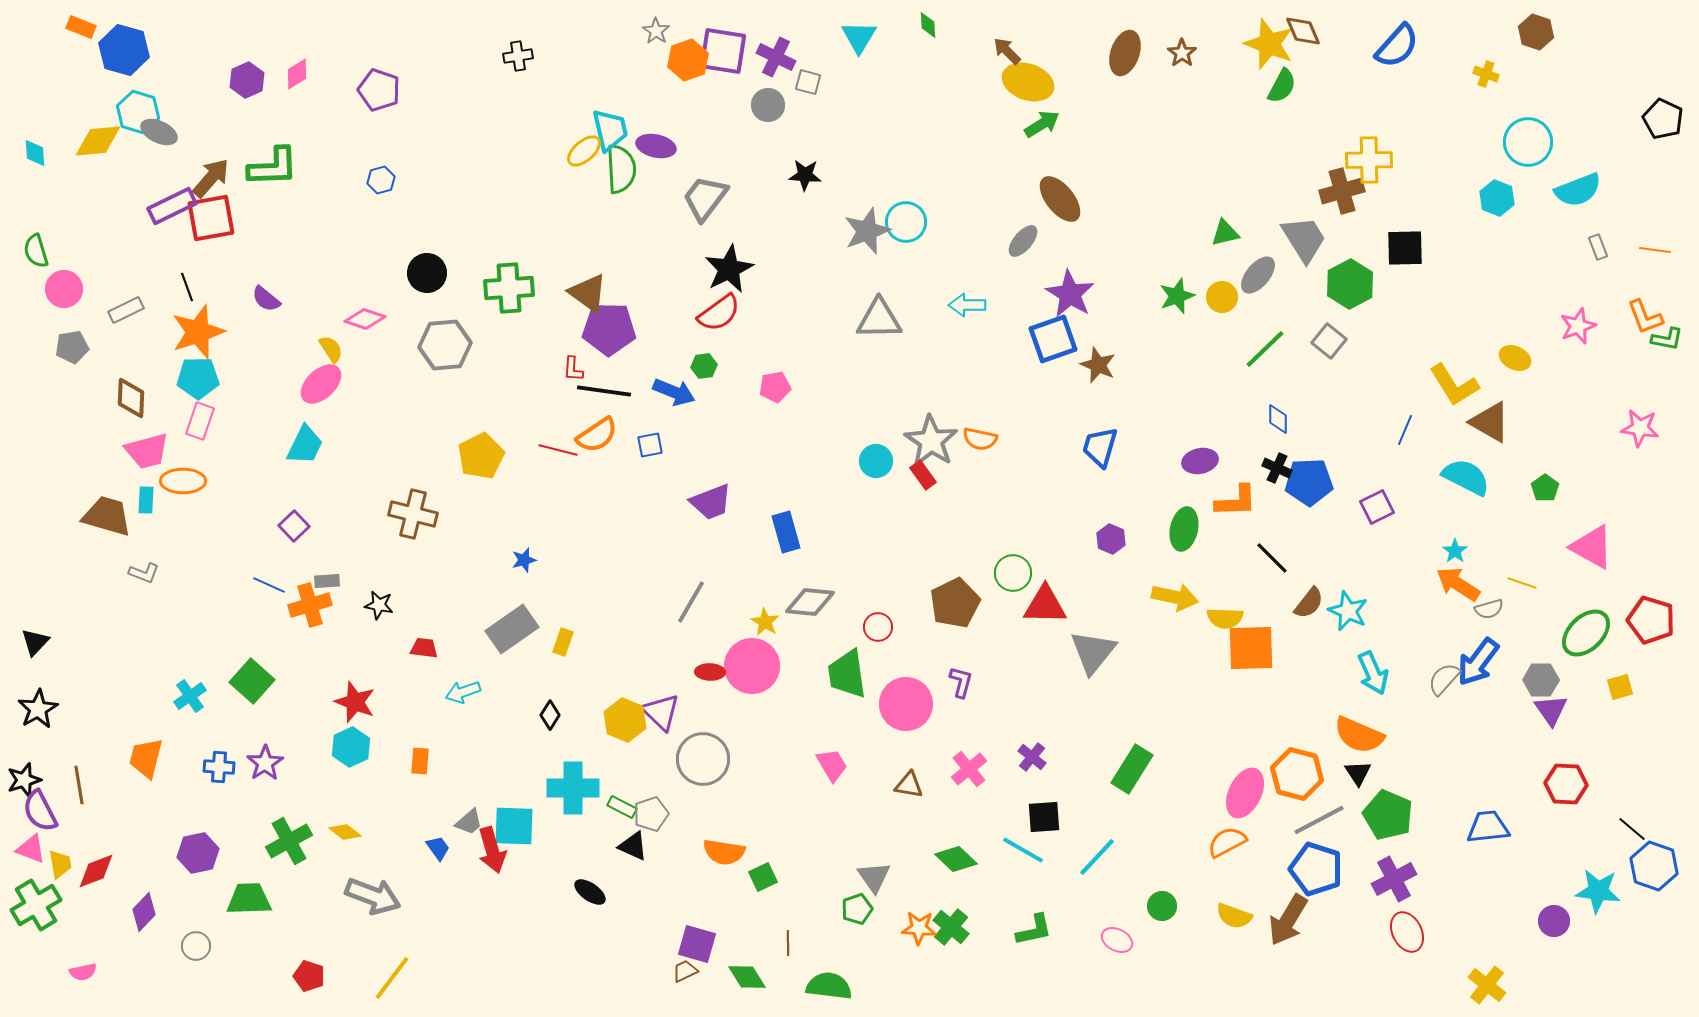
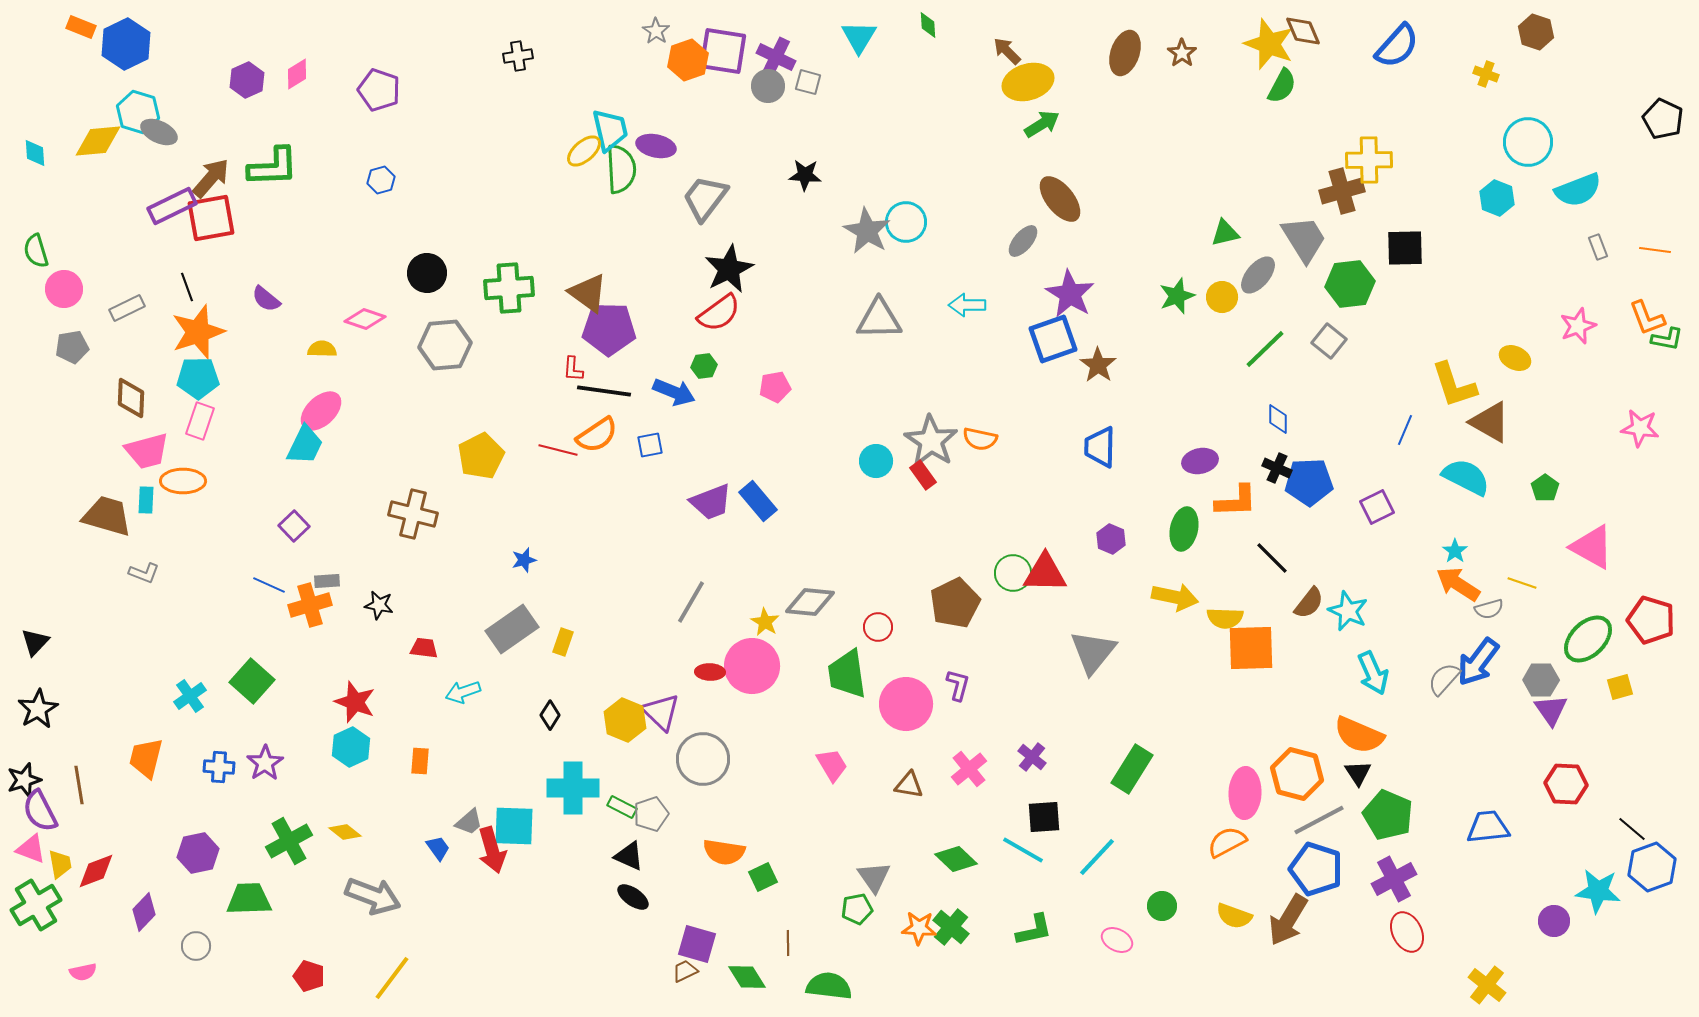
blue hexagon at (124, 50): moved 2 px right, 6 px up; rotated 18 degrees clockwise
yellow ellipse at (1028, 82): rotated 36 degrees counterclockwise
gray circle at (768, 105): moved 19 px up
gray star at (867, 231): rotated 21 degrees counterclockwise
green hexagon at (1350, 284): rotated 21 degrees clockwise
gray rectangle at (126, 310): moved 1 px right, 2 px up
orange L-shape at (1645, 317): moved 2 px right, 1 px down
yellow semicircle at (331, 349): moved 9 px left; rotated 56 degrees counterclockwise
brown star at (1098, 365): rotated 12 degrees clockwise
pink ellipse at (321, 384): moved 27 px down
yellow L-shape at (1454, 385): rotated 14 degrees clockwise
blue trapezoid at (1100, 447): rotated 15 degrees counterclockwise
blue rectangle at (786, 532): moved 28 px left, 31 px up; rotated 24 degrees counterclockwise
red triangle at (1045, 605): moved 32 px up
green ellipse at (1586, 633): moved 2 px right, 6 px down
purple L-shape at (961, 682): moved 3 px left, 3 px down
pink ellipse at (1245, 793): rotated 24 degrees counterclockwise
black triangle at (633, 846): moved 4 px left, 10 px down
blue hexagon at (1654, 866): moved 2 px left, 1 px down; rotated 21 degrees clockwise
black ellipse at (590, 892): moved 43 px right, 5 px down
green pentagon at (857, 909): rotated 8 degrees clockwise
